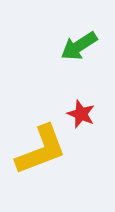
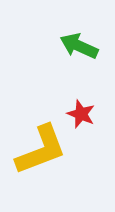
green arrow: rotated 57 degrees clockwise
